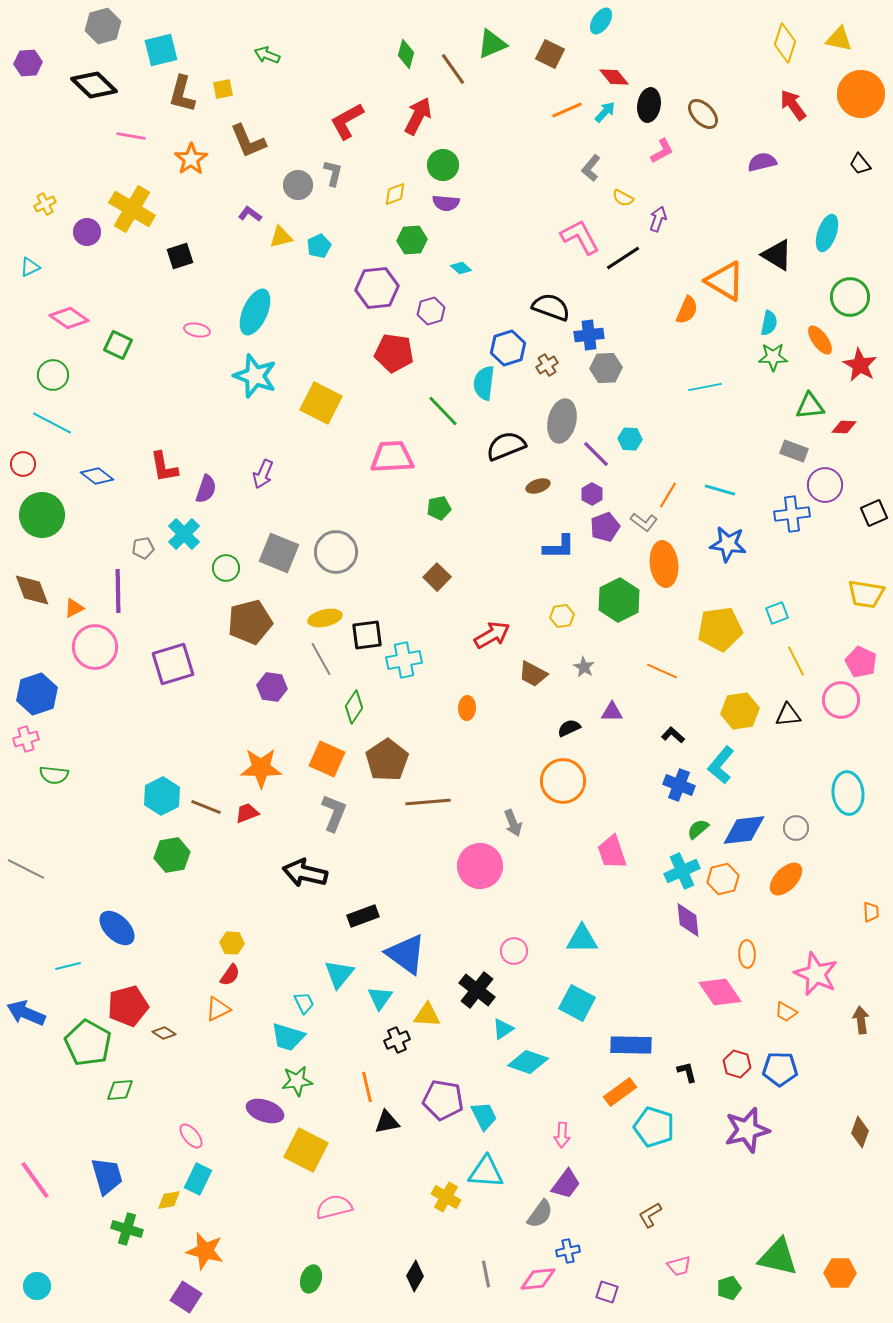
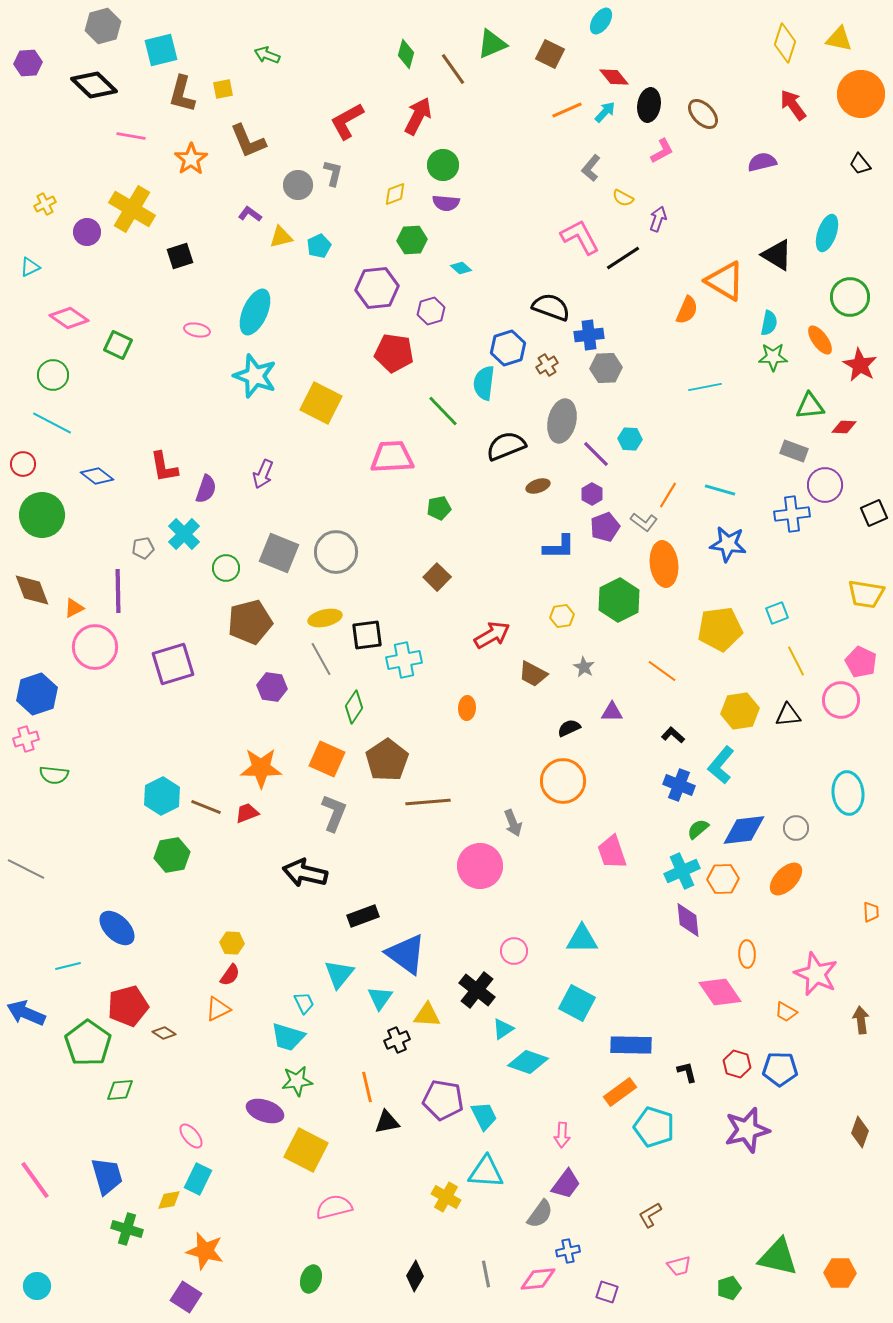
orange line at (662, 671): rotated 12 degrees clockwise
orange hexagon at (723, 879): rotated 12 degrees clockwise
green pentagon at (88, 1043): rotated 6 degrees clockwise
